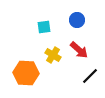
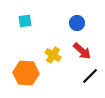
blue circle: moved 3 px down
cyan square: moved 19 px left, 6 px up
red arrow: moved 3 px right, 1 px down
